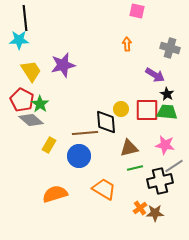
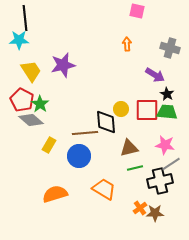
gray line: moved 3 px left, 2 px up
